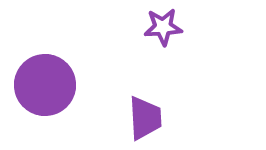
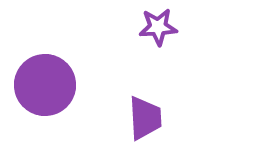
purple star: moved 5 px left
